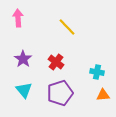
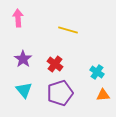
yellow line: moved 1 px right, 3 px down; rotated 30 degrees counterclockwise
red cross: moved 1 px left, 2 px down
cyan cross: rotated 24 degrees clockwise
